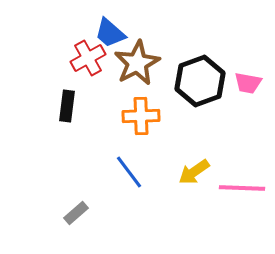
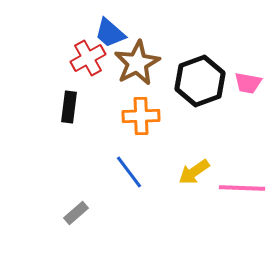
black rectangle: moved 2 px right, 1 px down
